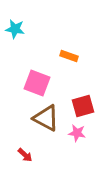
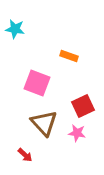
red square: rotated 10 degrees counterclockwise
brown triangle: moved 2 px left, 5 px down; rotated 20 degrees clockwise
